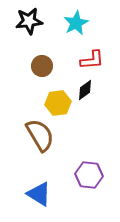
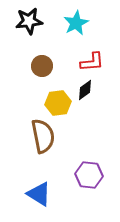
red L-shape: moved 2 px down
brown semicircle: moved 3 px right, 1 px down; rotated 20 degrees clockwise
